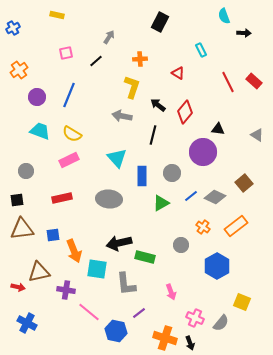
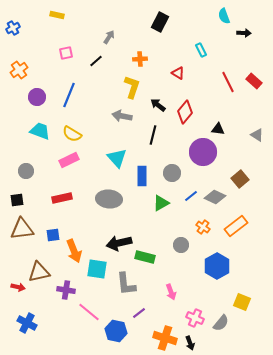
brown square at (244, 183): moved 4 px left, 4 px up
